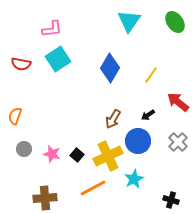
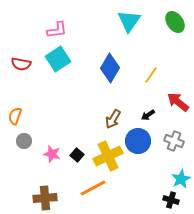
pink L-shape: moved 5 px right, 1 px down
gray cross: moved 4 px left, 1 px up; rotated 24 degrees counterclockwise
gray circle: moved 8 px up
cyan star: moved 47 px right
